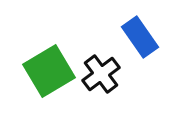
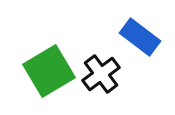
blue rectangle: rotated 18 degrees counterclockwise
